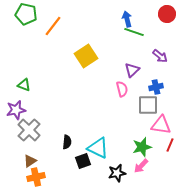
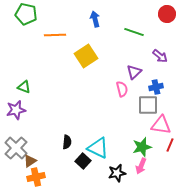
blue arrow: moved 32 px left
orange line: moved 2 px right, 9 px down; rotated 50 degrees clockwise
purple triangle: moved 2 px right, 2 px down
green triangle: moved 2 px down
gray cross: moved 13 px left, 18 px down
black square: rotated 28 degrees counterclockwise
pink arrow: rotated 21 degrees counterclockwise
